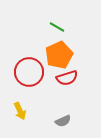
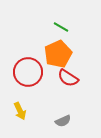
green line: moved 4 px right
orange pentagon: moved 1 px left, 1 px up
red circle: moved 1 px left
red semicircle: moved 1 px right; rotated 50 degrees clockwise
